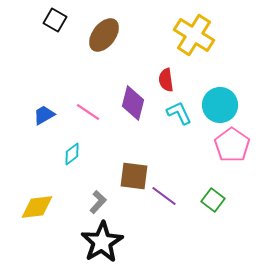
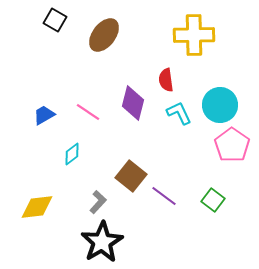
yellow cross: rotated 33 degrees counterclockwise
brown square: moved 3 px left; rotated 32 degrees clockwise
